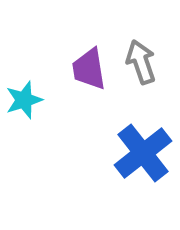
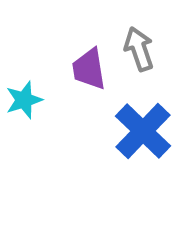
gray arrow: moved 2 px left, 13 px up
blue cross: moved 22 px up; rotated 8 degrees counterclockwise
